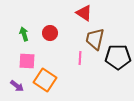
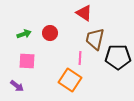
green arrow: rotated 88 degrees clockwise
orange square: moved 25 px right
